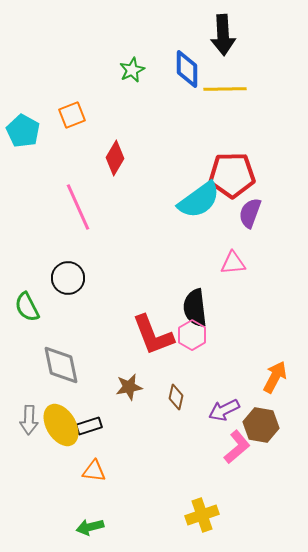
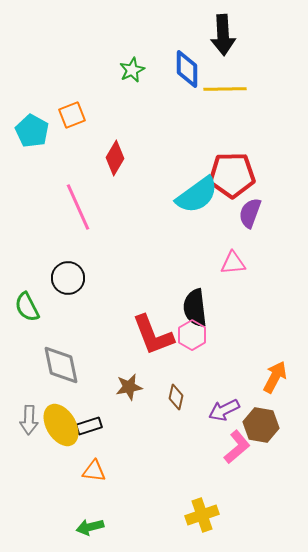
cyan pentagon: moved 9 px right
cyan semicircle: moved 2 px left, 5 px up
